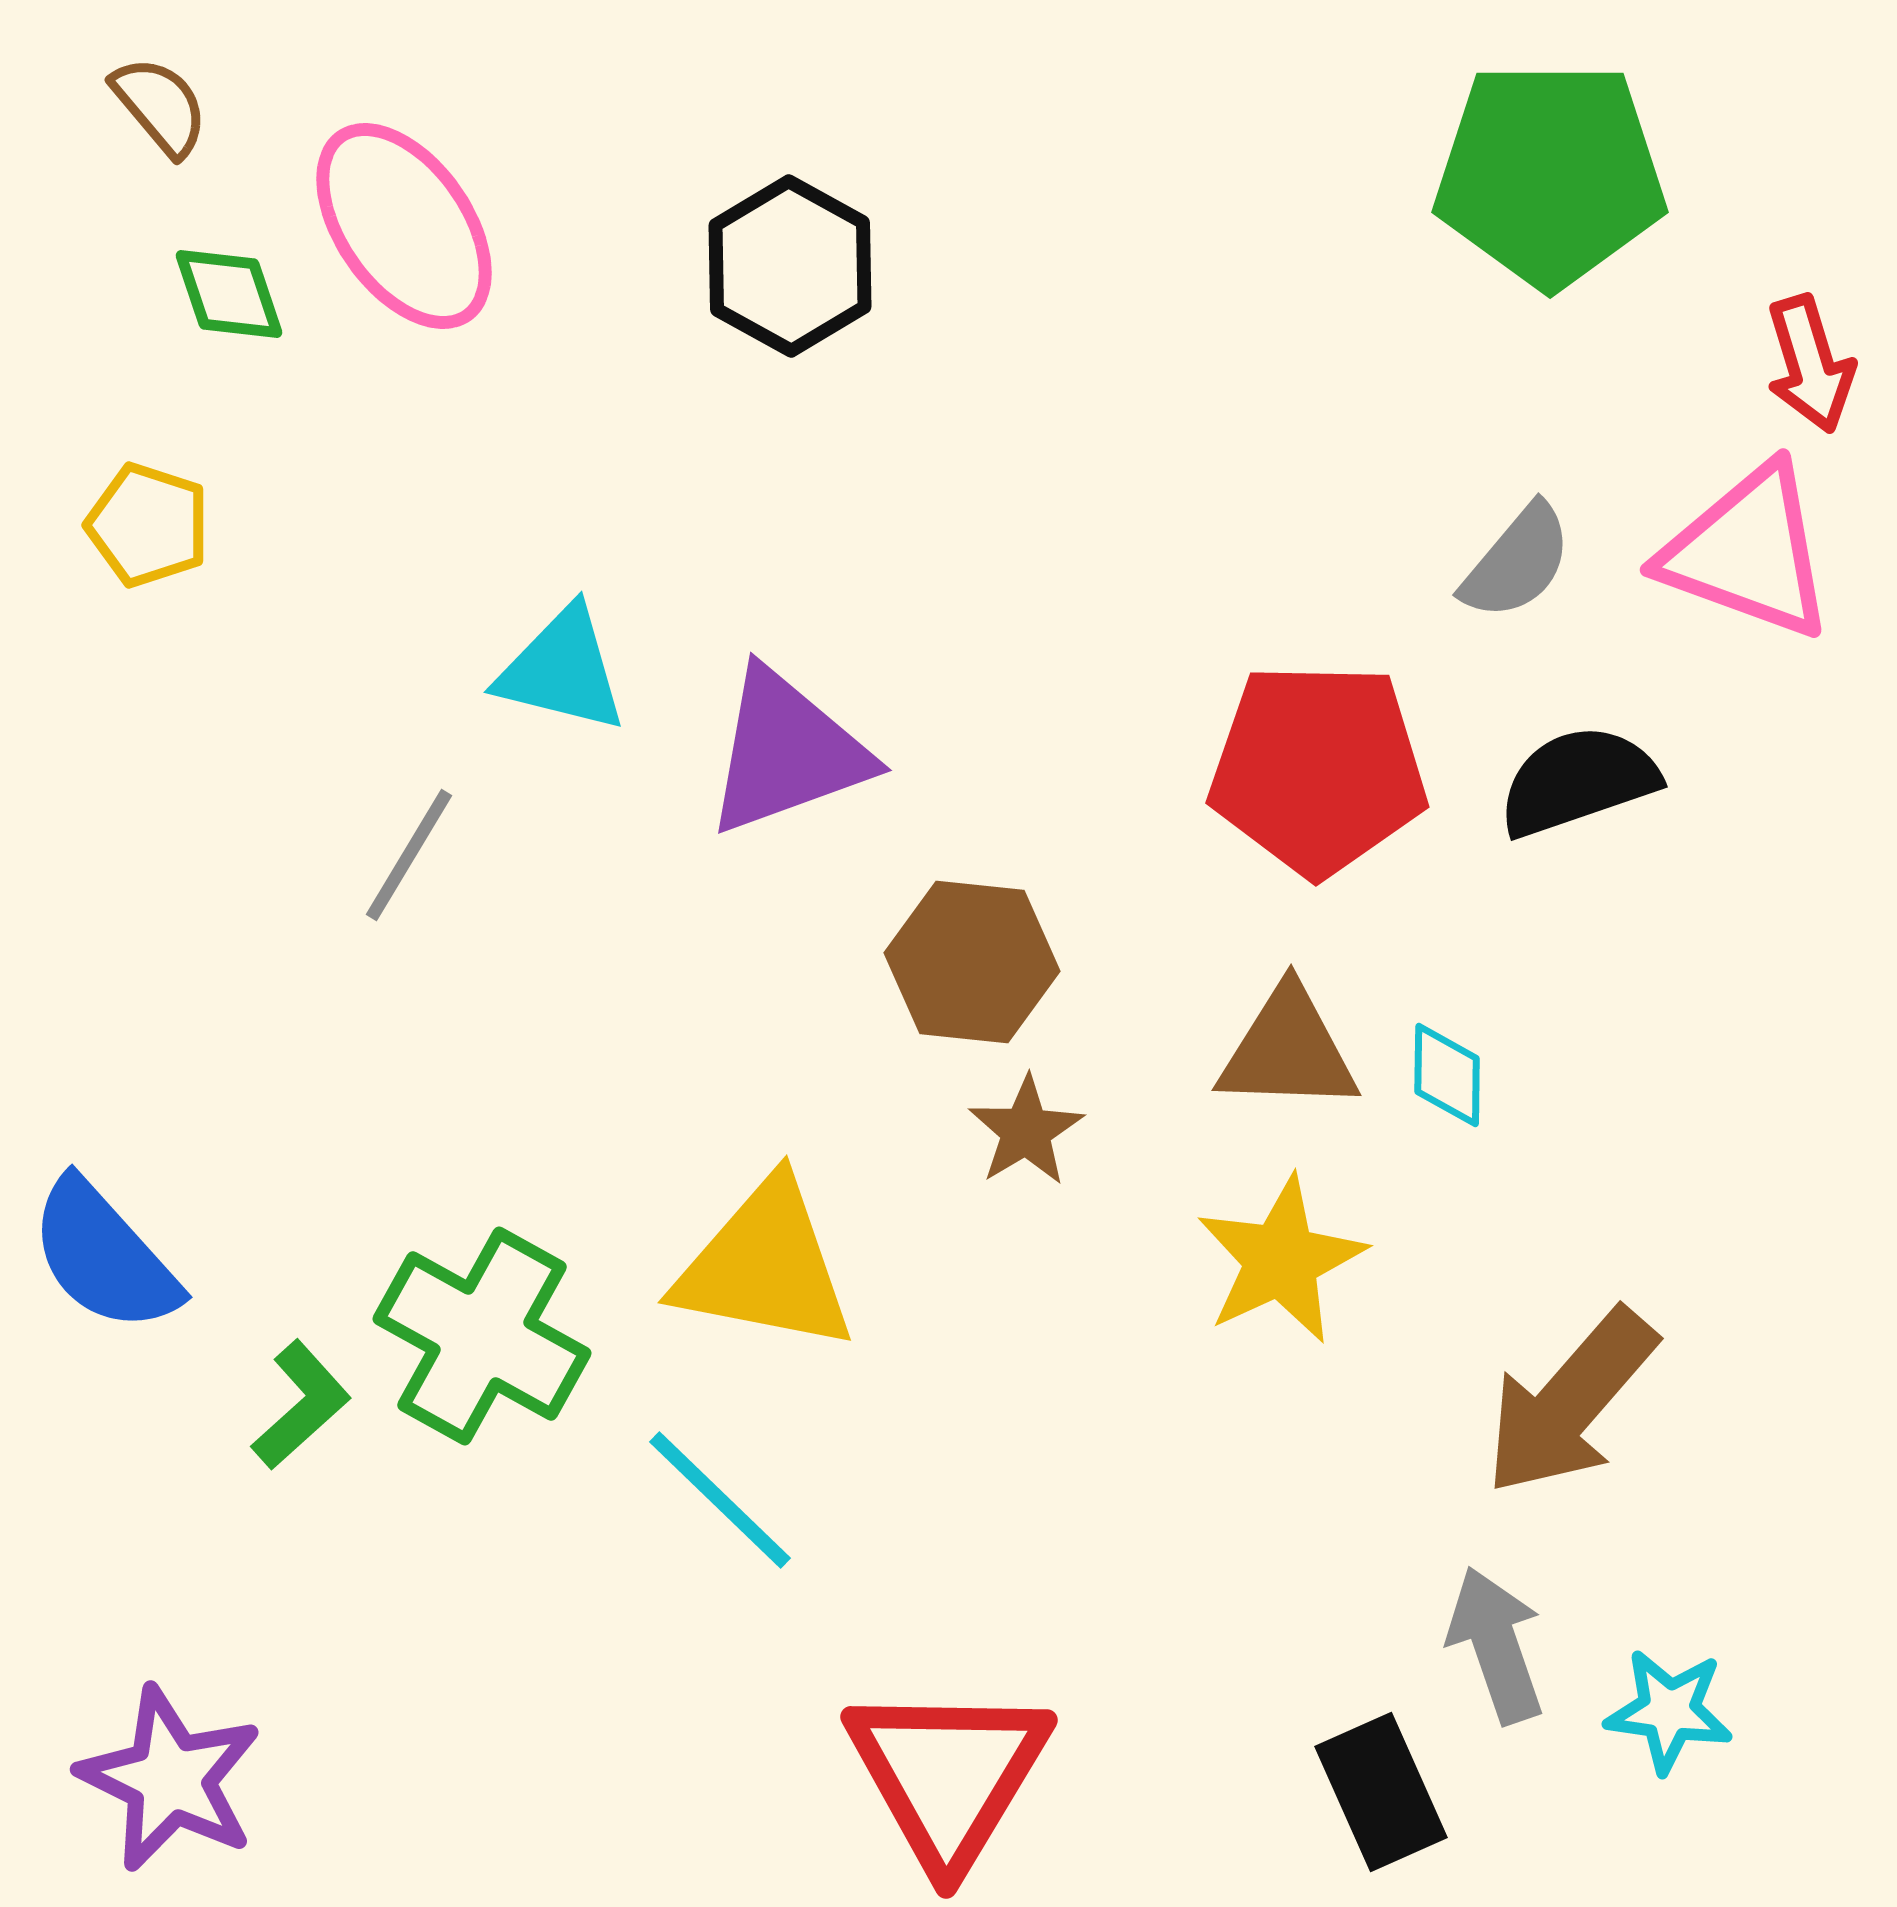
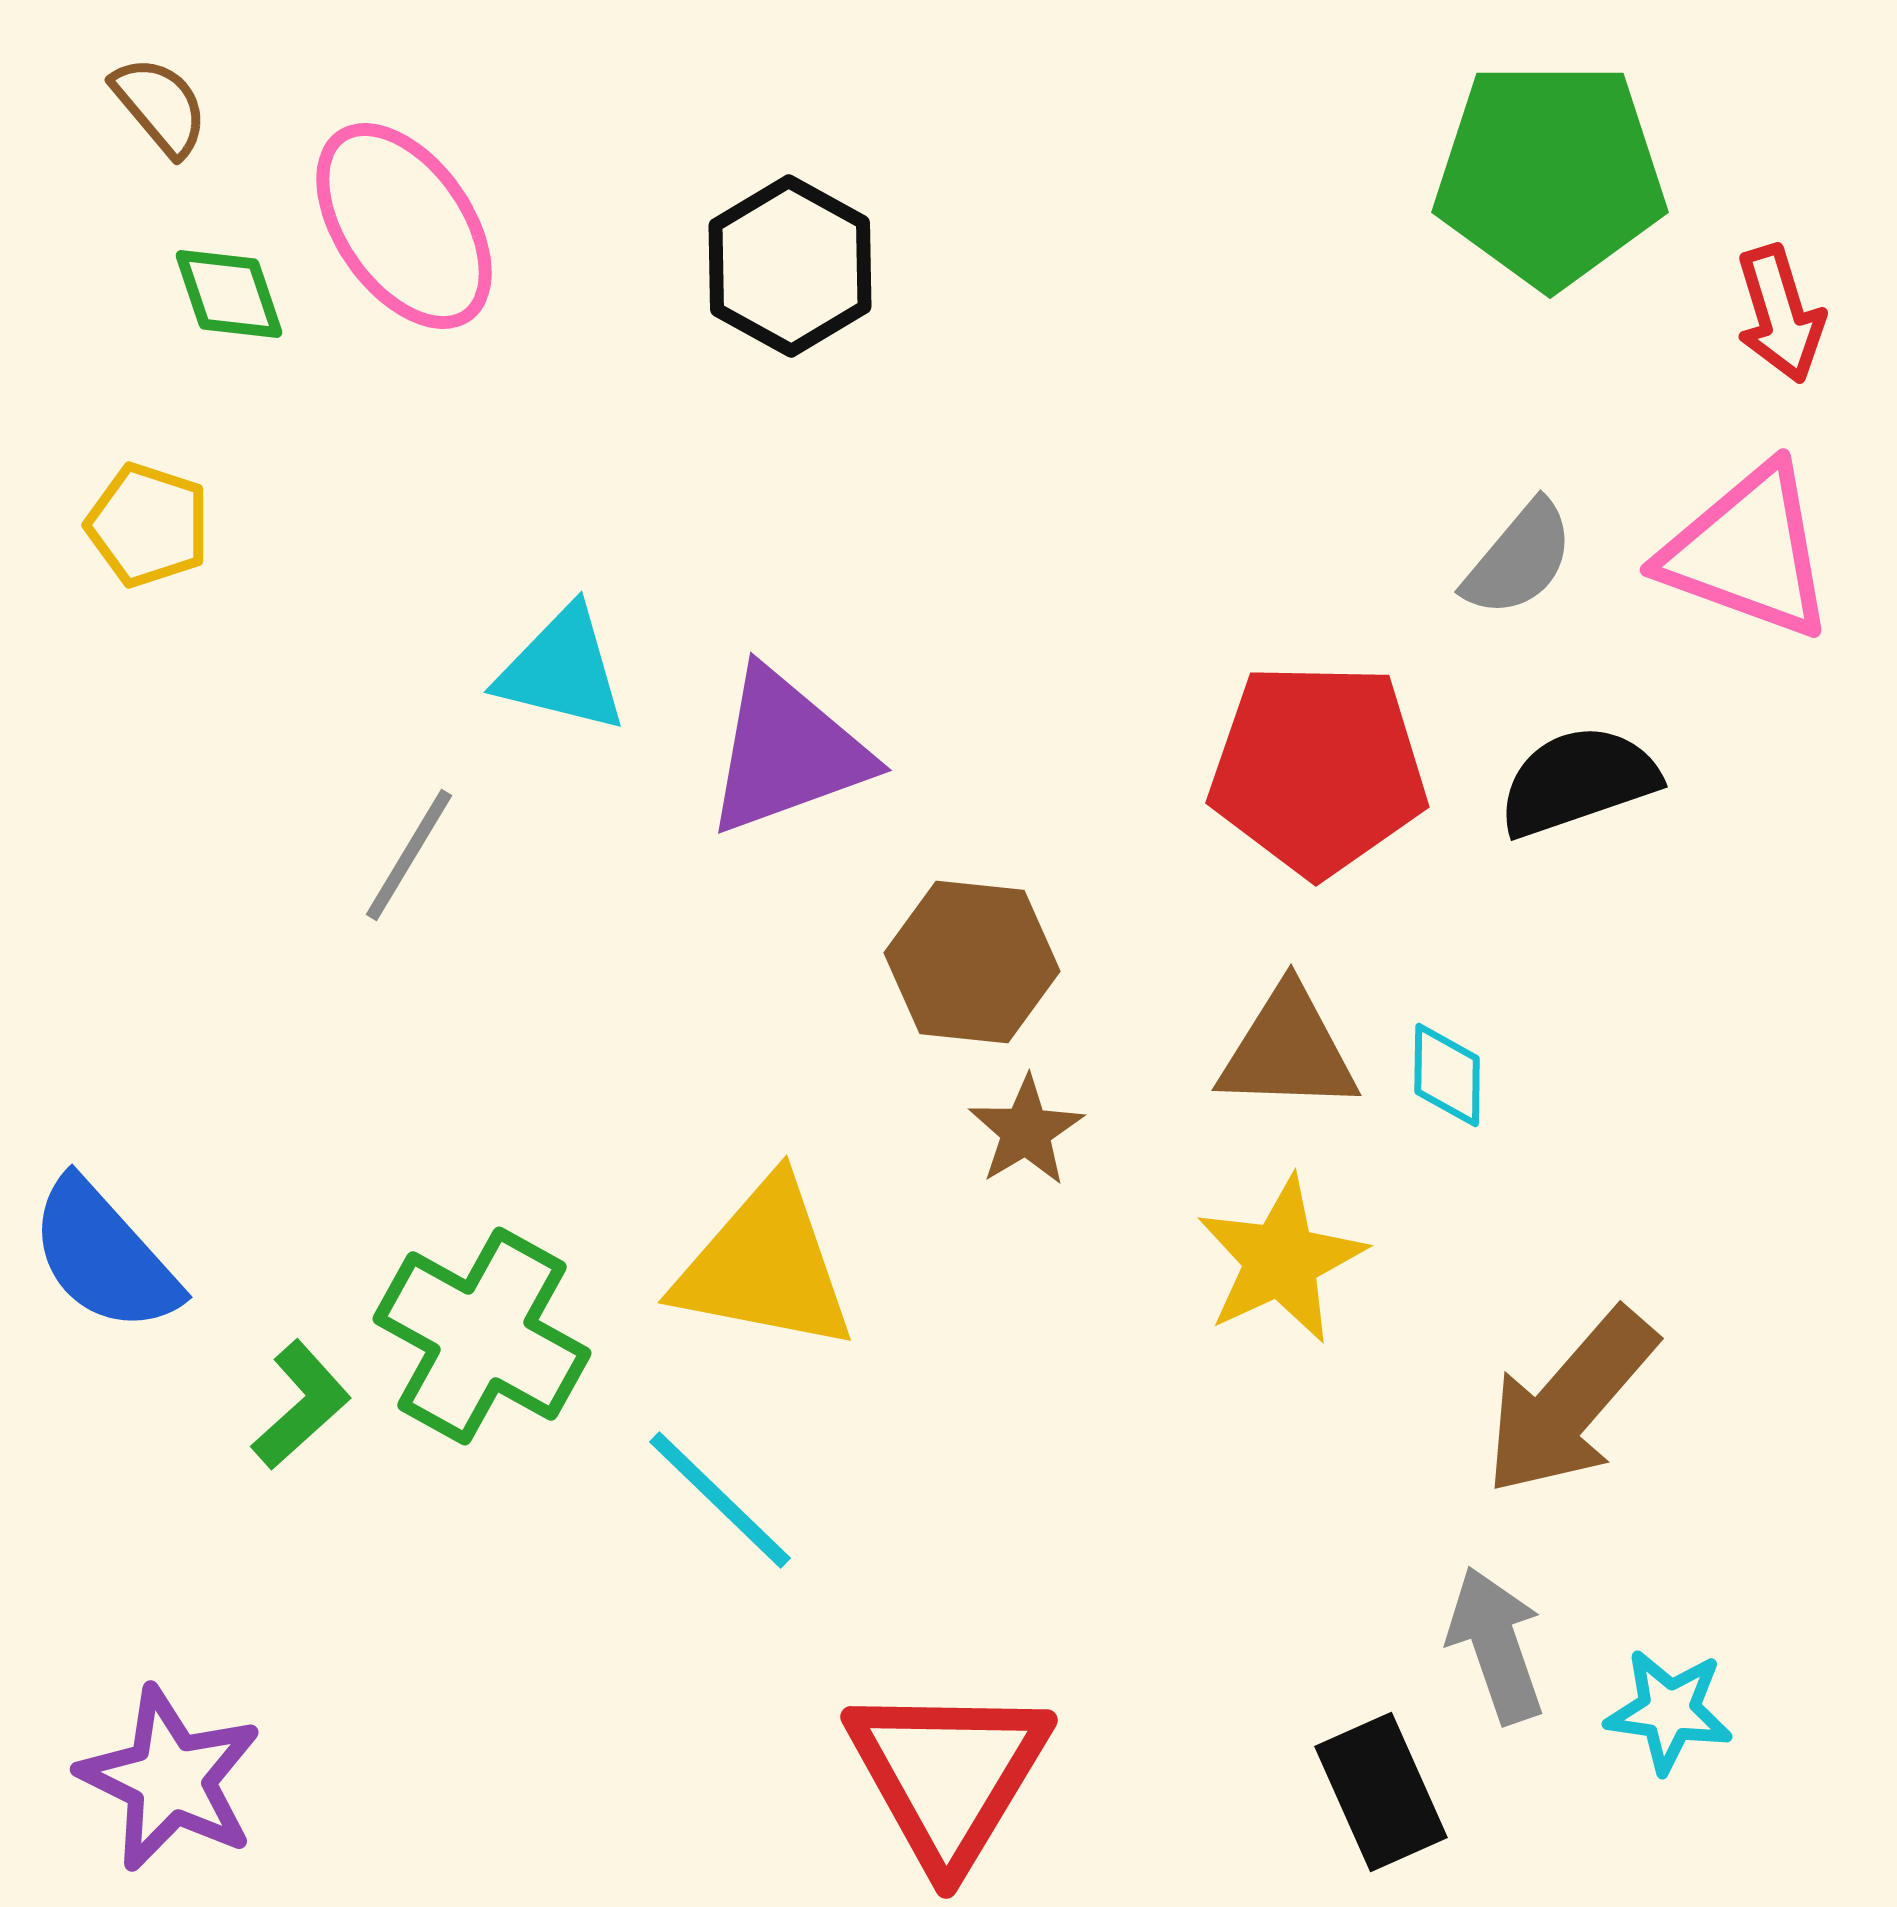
red arrow: moved 30 px left, 50 px up
gray semicircle: moved 2 px right, 3 px up
